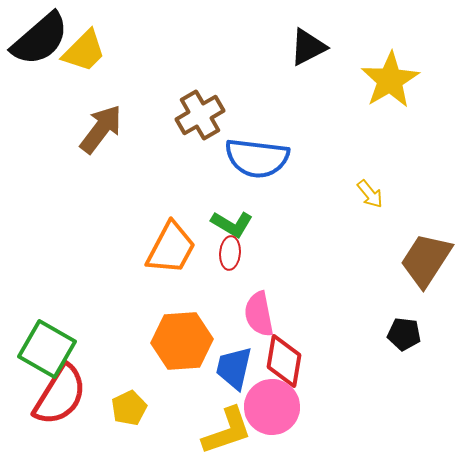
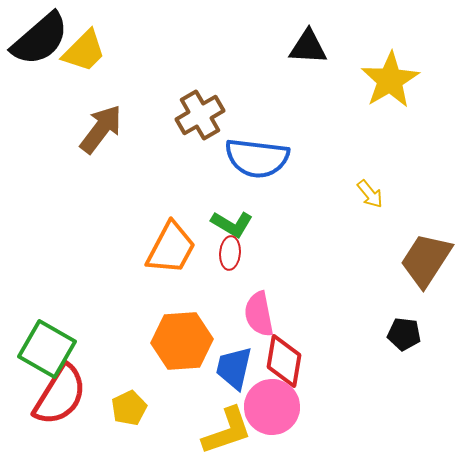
black triangle: rotated 30 degrees clockwise
